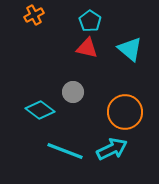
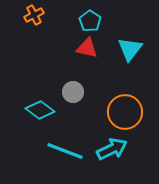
cyan triangle: rotated 28 degrees clockwise
